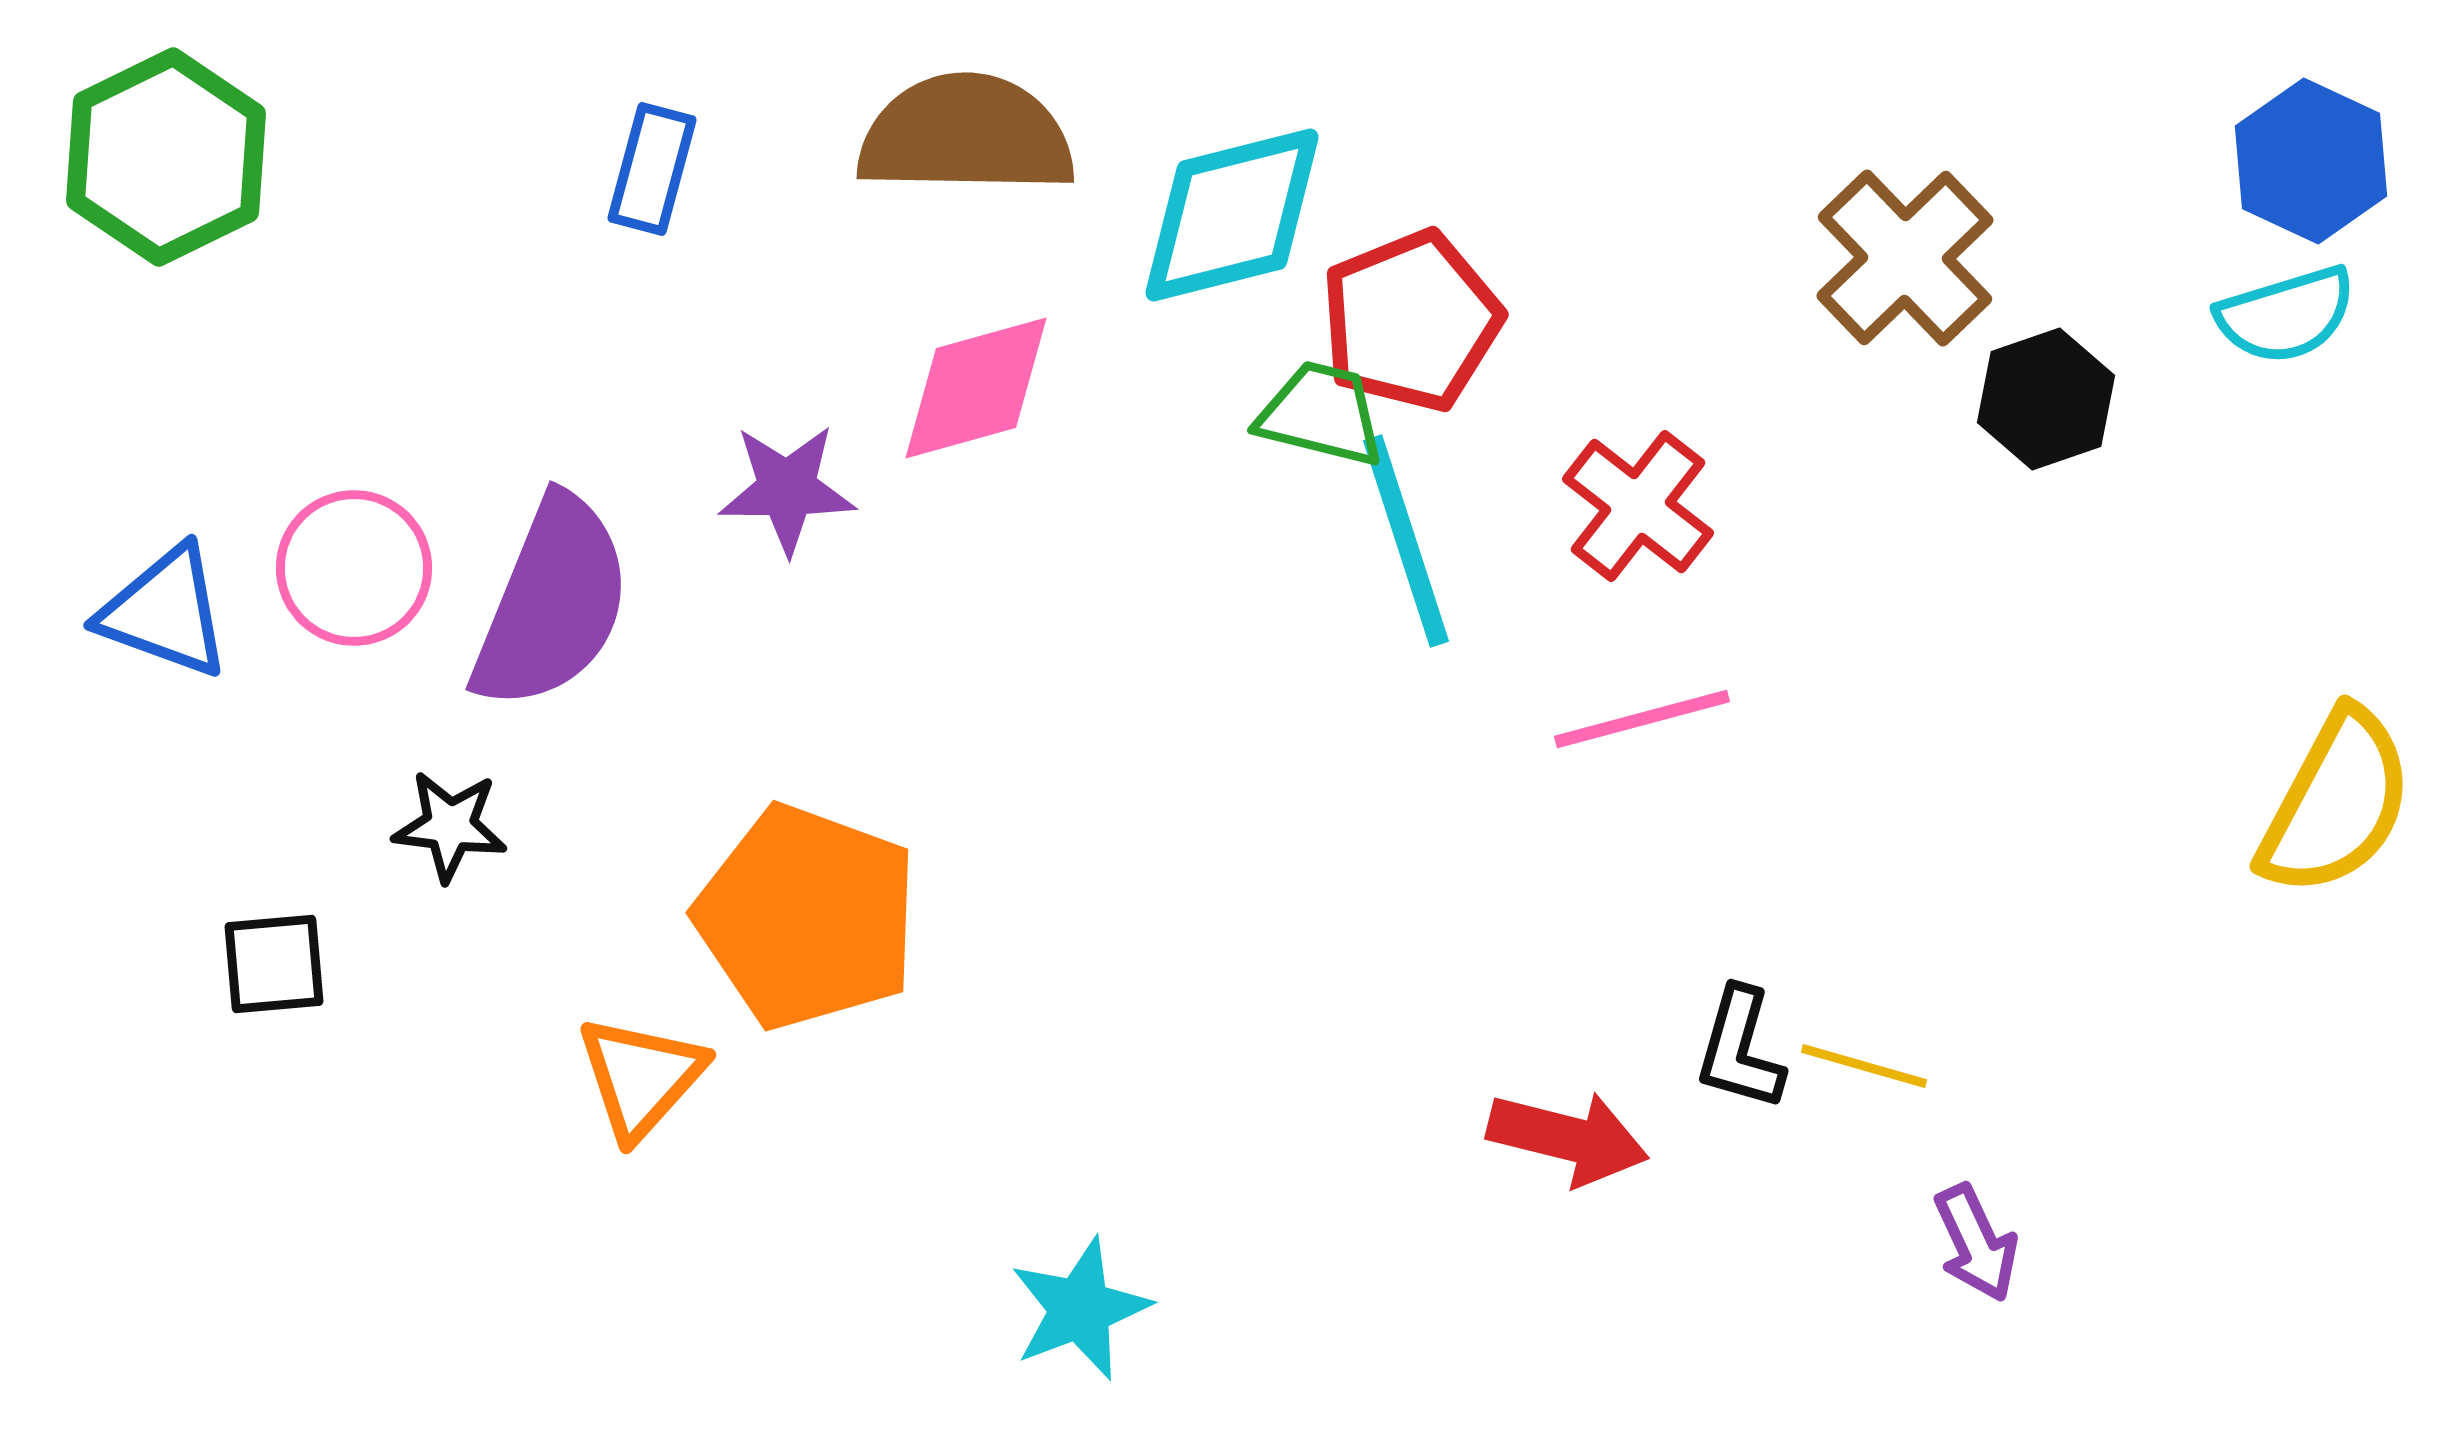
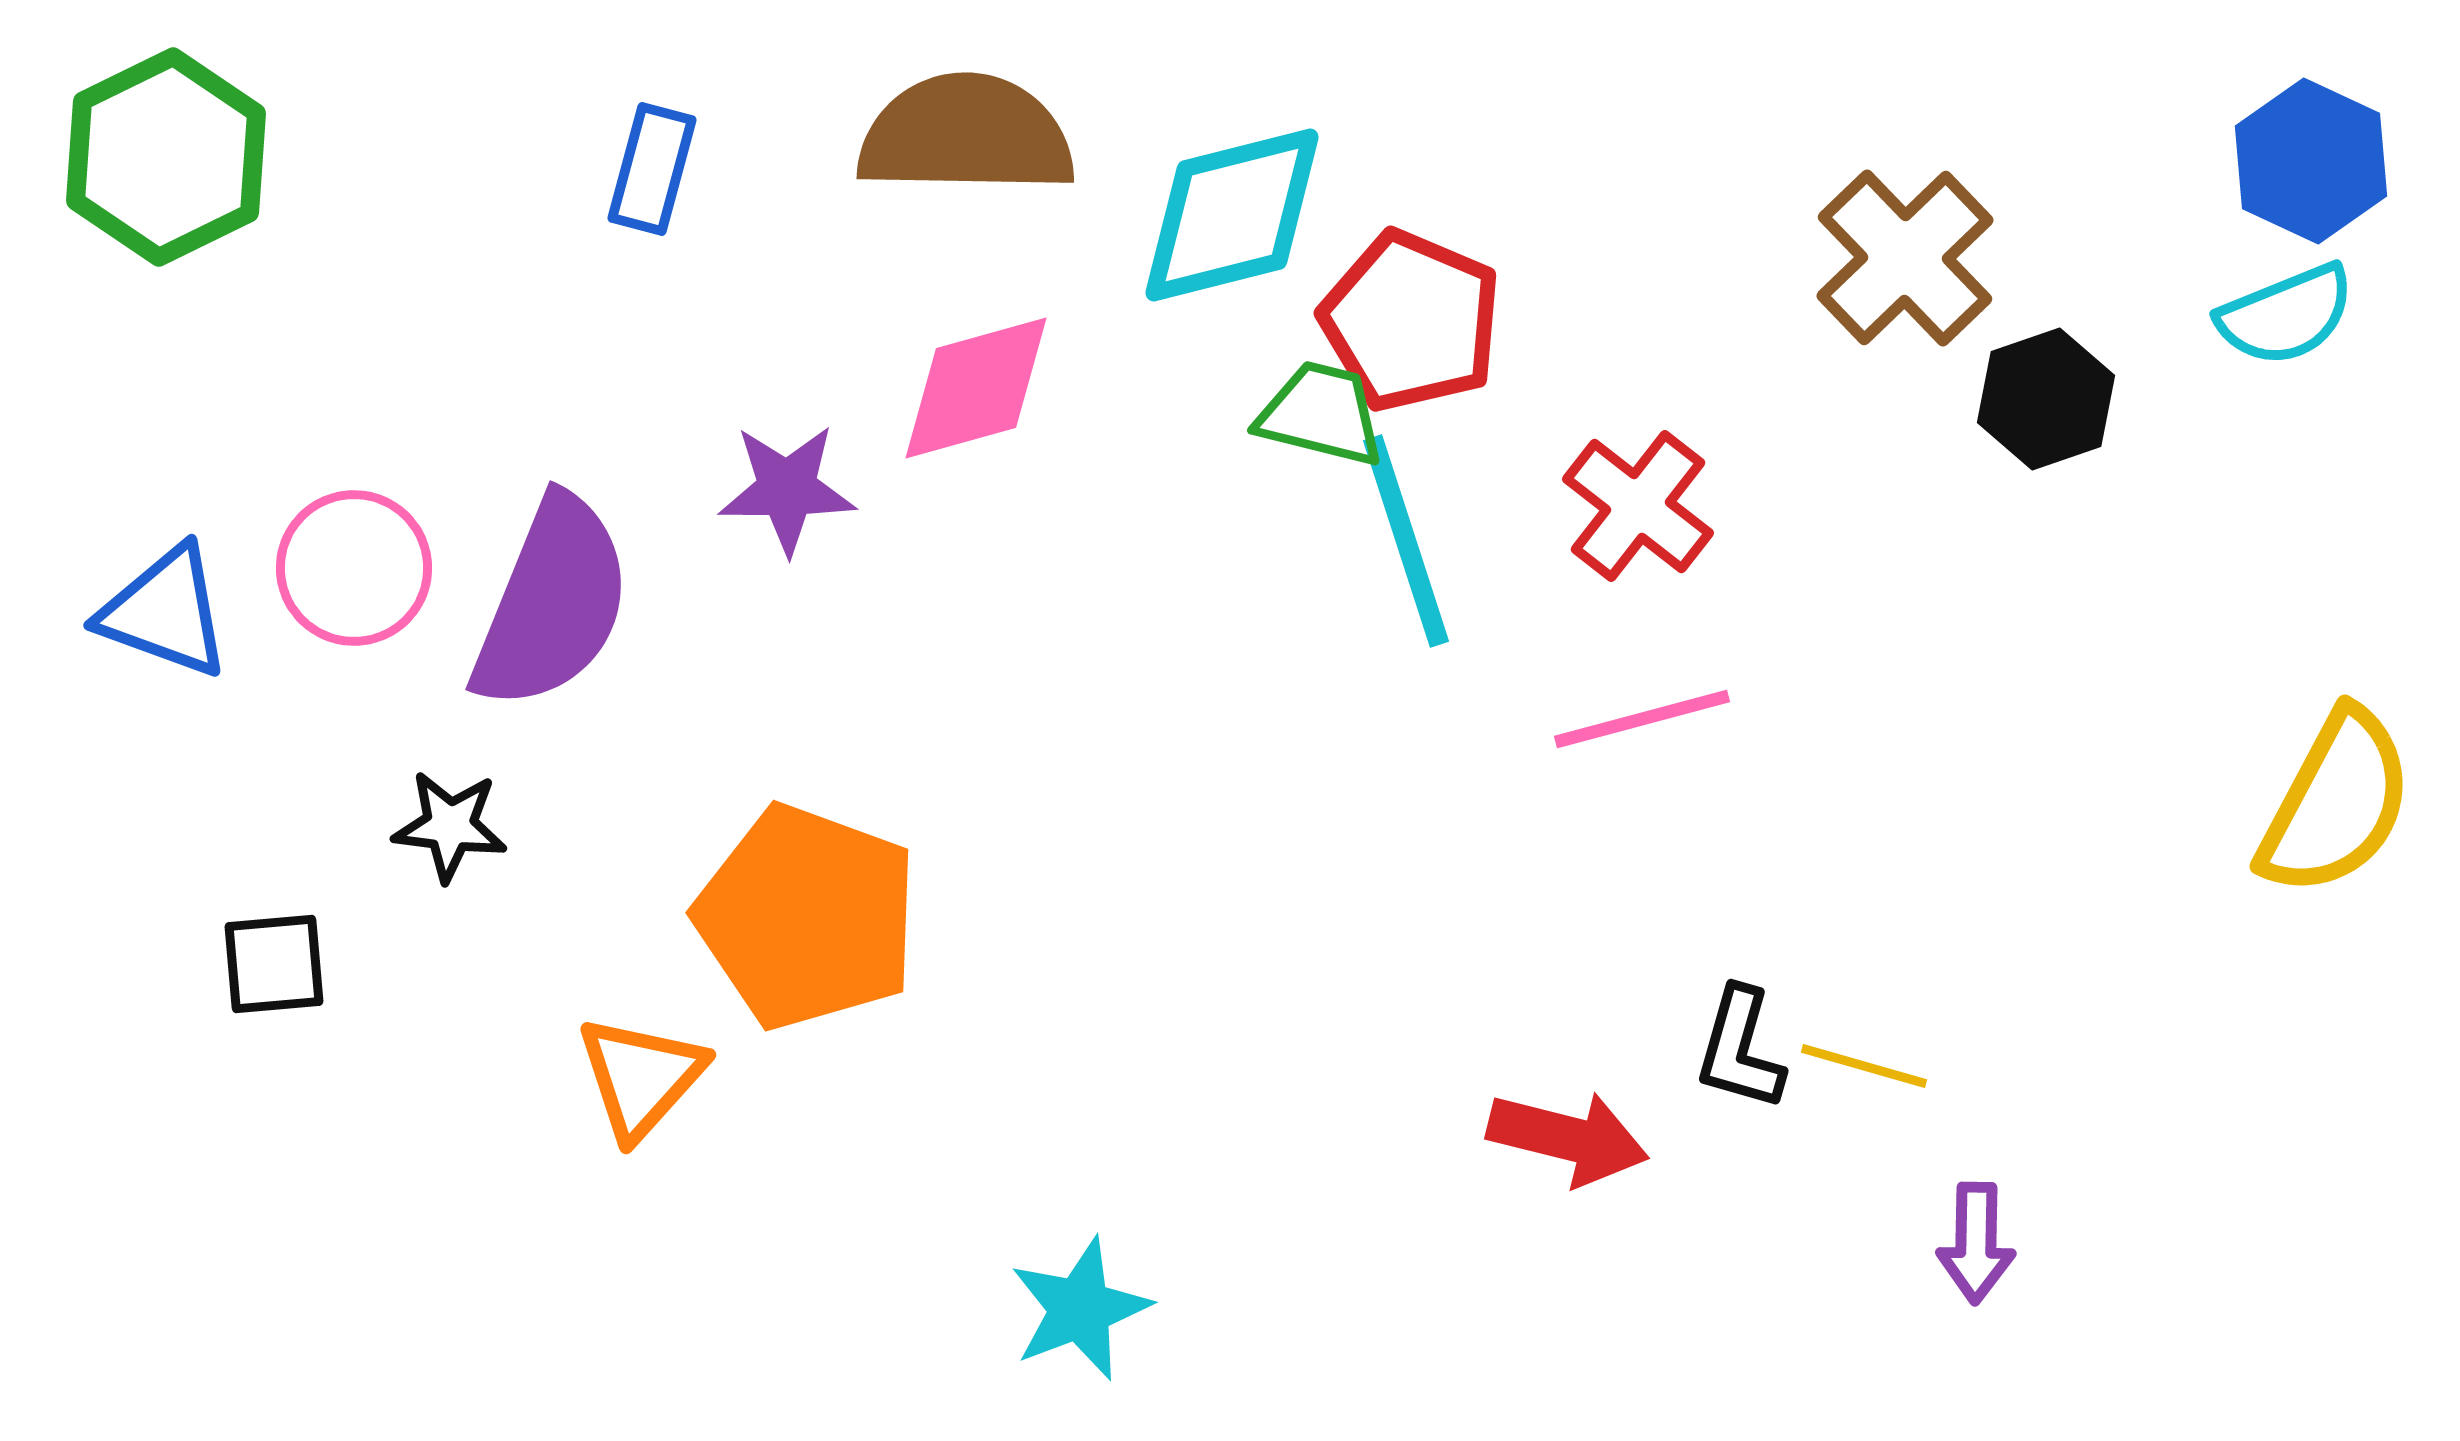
cyan semicircle: rotated 5 degrees counterclockwise
red pentagon: rotated 27 degrees counterclockwise
purple arrow: rotated 26 degrees clockwise
